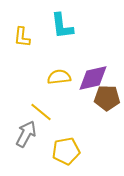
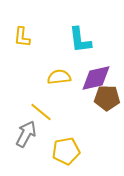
cyan L-shape: moved 18 px right, 14 px down
purple diamond: moved 3 px right
